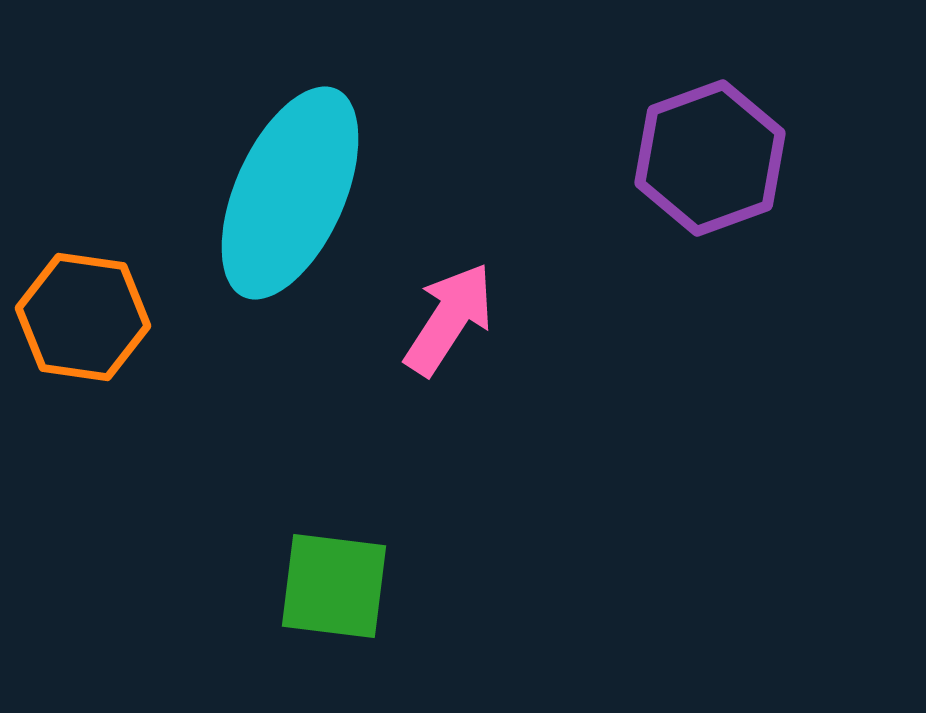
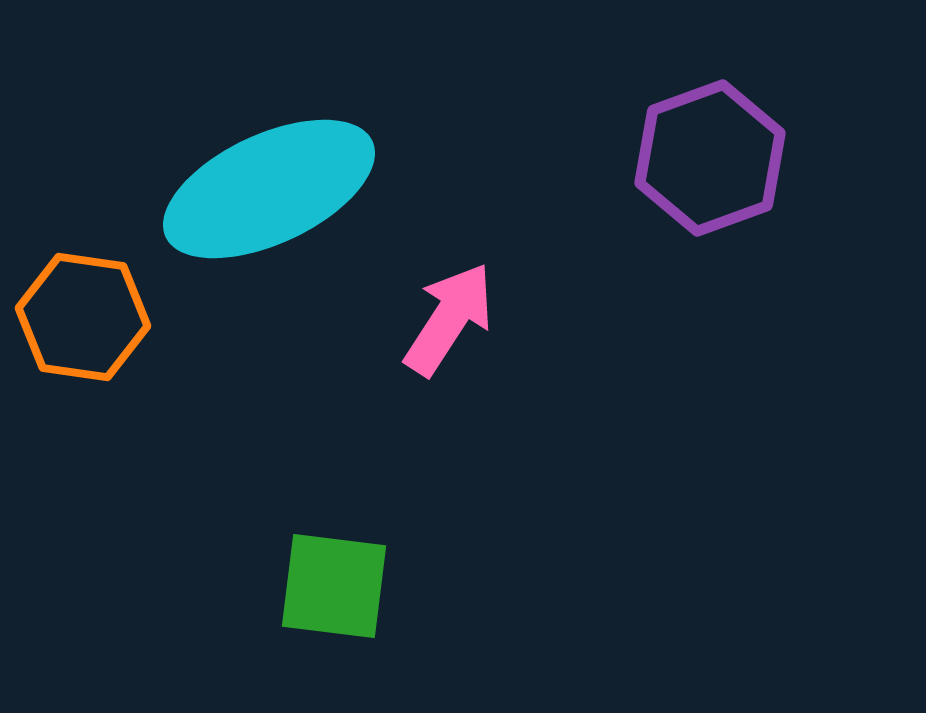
cyan ellipse: moved 21 px left, 4 px up; rotated 41 degrees clockwise
